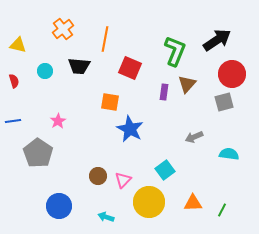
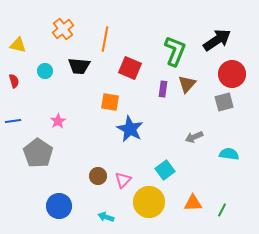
purple rectangle: moved 1 px left, 3 px up
